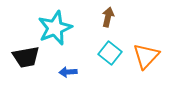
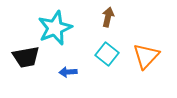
cyan square: moved 3 px left, 1 px down
